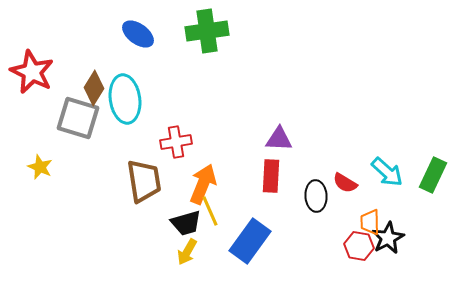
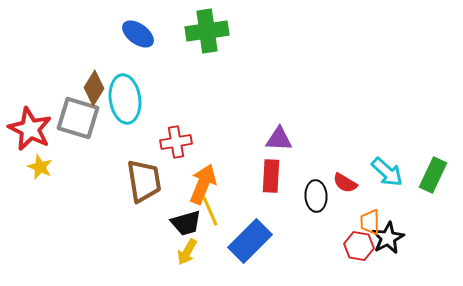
red star: moved 2 px left, 57 px down
blue rectangle: rotated 9 degrees clockwise
